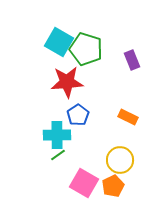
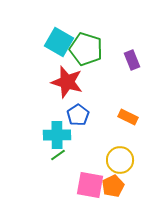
red star: rotated 20 degrees clockwise
pink square: moved 6 px right, 2 px down; rotated 20 degrees counterclockwise
